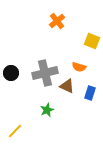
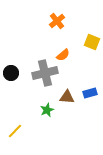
yellow square: moved 1 px down
orange semicircle: moved 16 px left, 12 px up; rotated 56 degrees counterclockwise
brown triangle: moved 11 px down; rotated 21 degrees counterclockwise
blue rectangle: rotated 56 degrees clockwise
